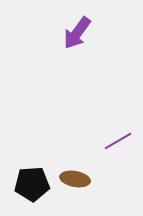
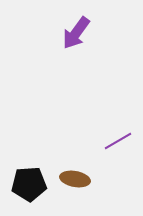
purple arrow: moved 1 px left
black pentagon: moved 3 px left
